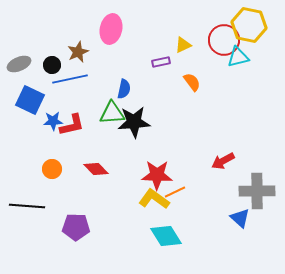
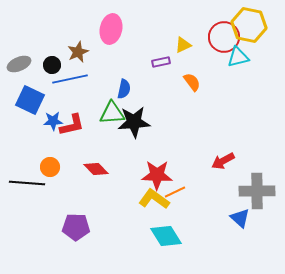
red circle: moved 3 px up
orange circle: moved 2 px left, 2 px up
black line: moved 23 px up
